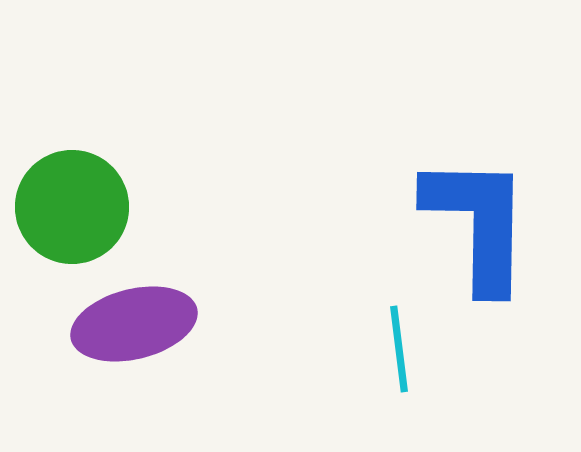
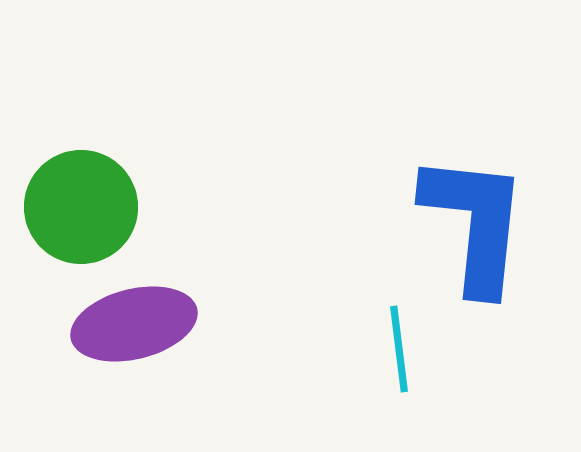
green circle: moved 9 px right
blue L-shape: moved 3 px left; rotated 5 degrees clockwise
